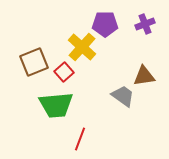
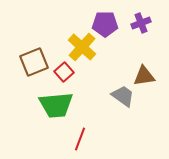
purple cross: moved 4 px left, 1 px up
